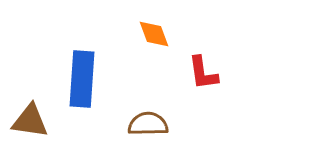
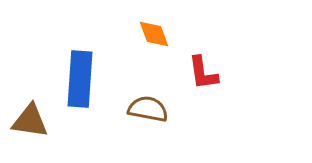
blue rectangle: moved 2 px left
brown semicircle: moved 15 px up; rotated 12 degrees clockwise
